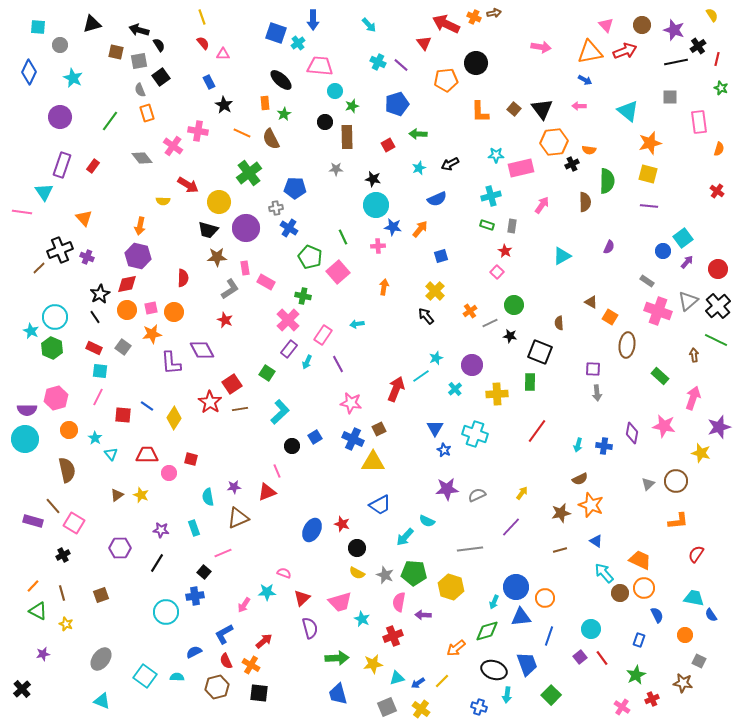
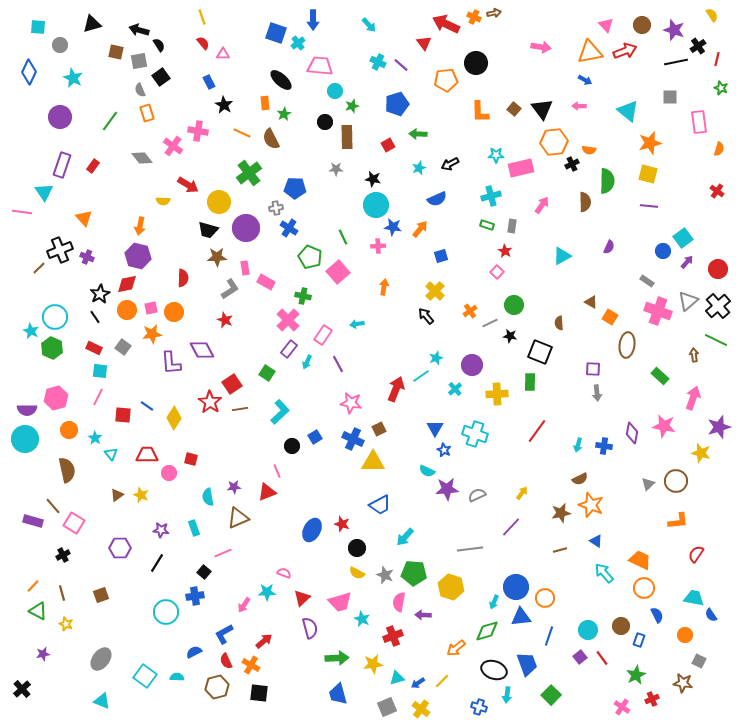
cyan semicircle at (427, 521): moved 50 px up
brown circle at (620, 593): moved 1 px right, 33 px down
cyan circle at (591, 629): moved 3 px left, 1 px down
